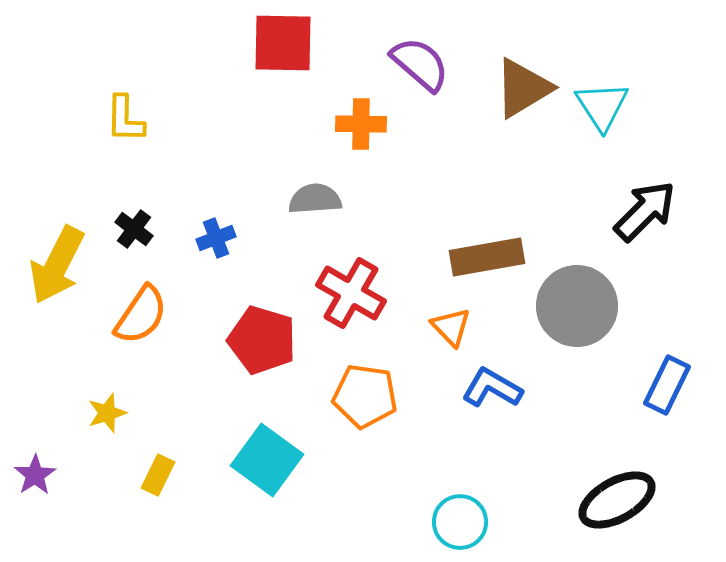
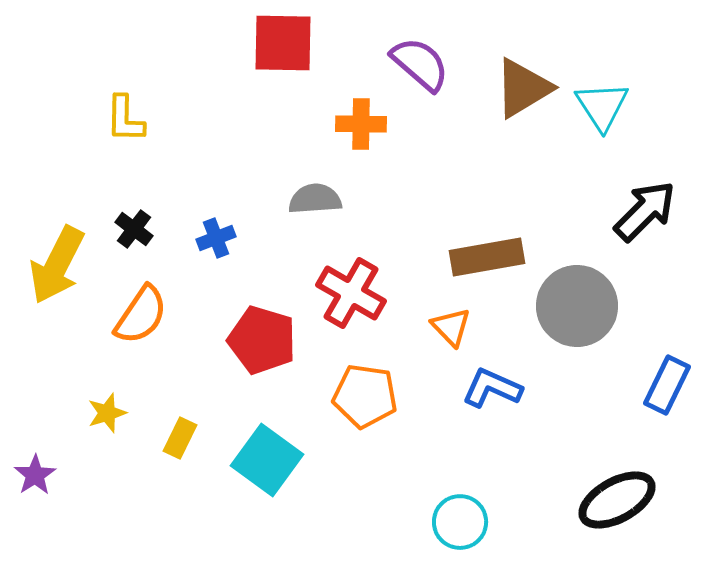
blue L-shape: rotated 6 degrees counterclockwise
yellow rectangle: moved 22 px right, 37 px up
